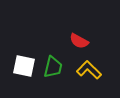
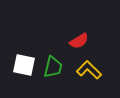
red semicircle: rotated 60 degrees counterclockwise
white square: moved 1 px up
